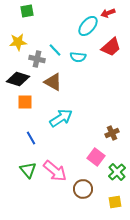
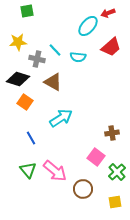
orange square: rotated 35 degrees clockwise
brown cross: rotated 16 degrees clockwise
